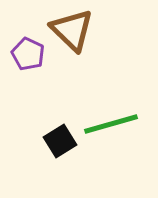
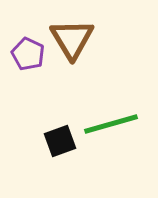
brown triangle: moved 9 px down; rotated 15 degrees clockwise
black square: rotated 12 degrees clockwise
